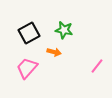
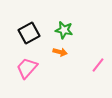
orange arrow: moved 6 px right
pink line: moved 1 px right, 1 px up
